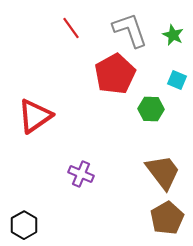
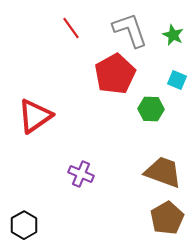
brown trapezoid: rotated 33 degrees counterclockwise
